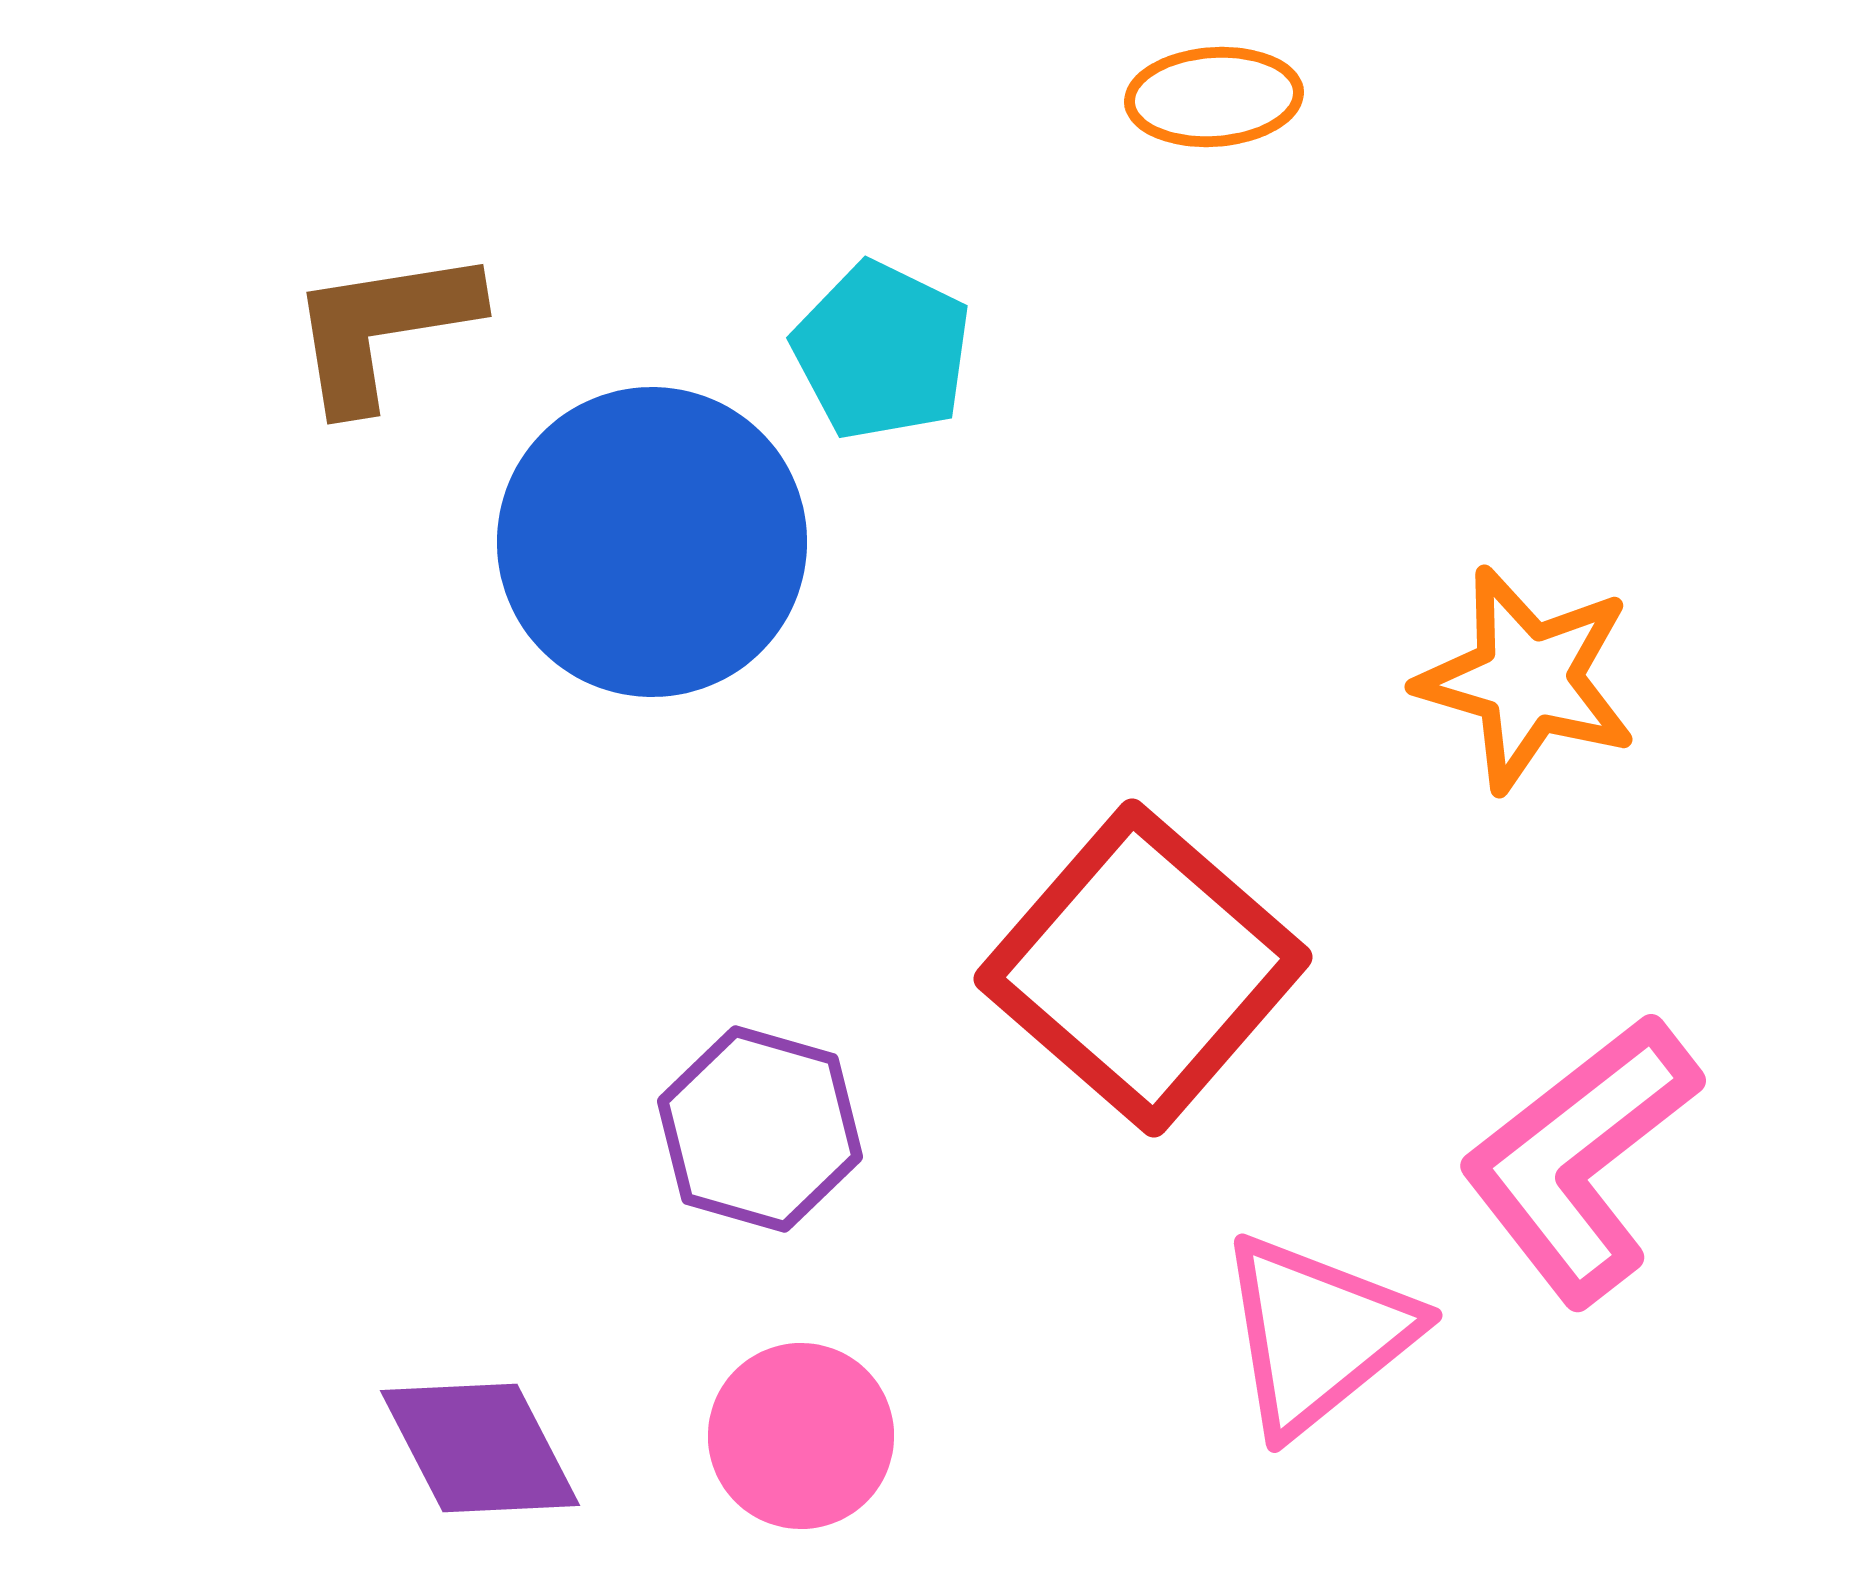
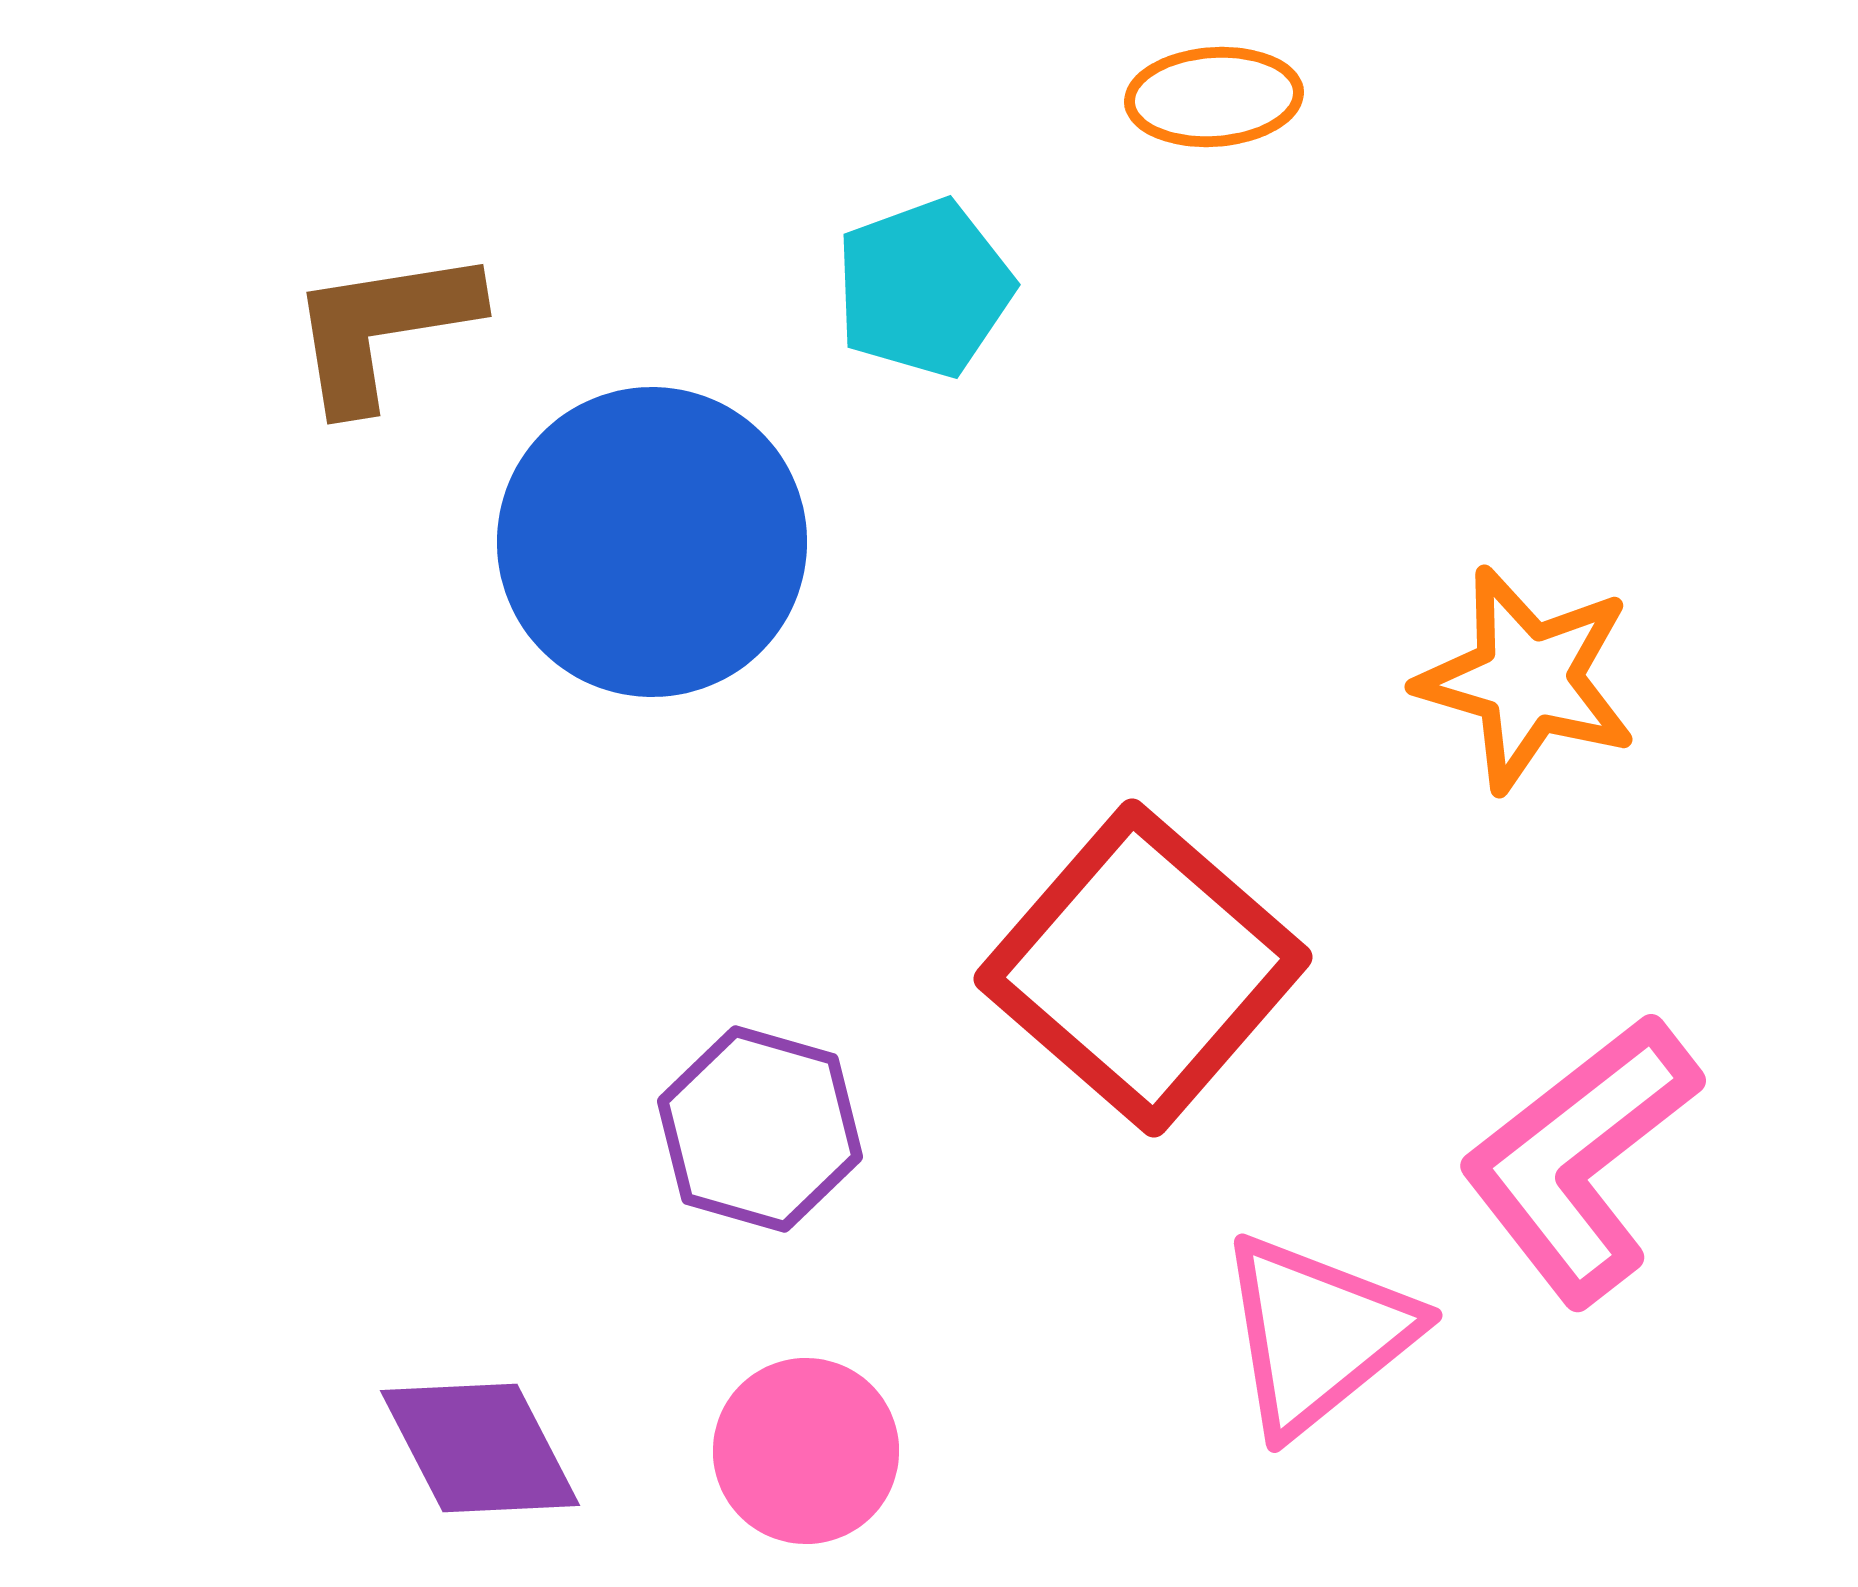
cyan pentagon: moved 42 px right, 63 px up; rotated 26 degrees clockwise
pink circle: moved 5 px right, 15 px down
